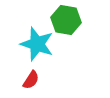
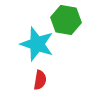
red semicircle: moved 9 px right; rotated 24 degrees counterclockwise
